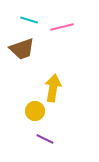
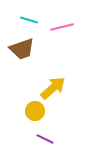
yellow arrow: rotated 40 degrees clockwise
